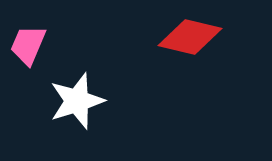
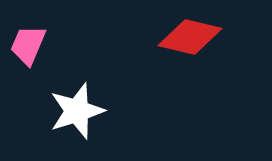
white star: moved 10 px down
